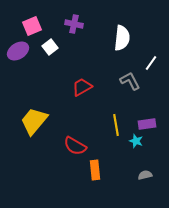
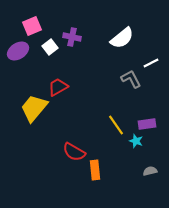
purple cross: moved 2 px left, 13 px down
white semicircle: rotated 45 degrees clockwise
white line: rotated 28 degrees clockwise
gray L-shape: moved 1 px right, 2 px up
red trapezoid: moved 24 px left
yellow trapezoid: moved 13 px up
yellow line: rotated 25 degrees counterclockwise
red semicircle: moved 1 px left, 6 px down
gray semicircle: moved 5 px right, 4 px up
